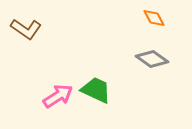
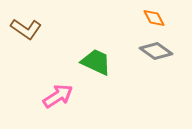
gray diamond: moved 4 px right, 8 px up
green trapezoid: moved 28 px up
